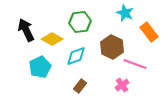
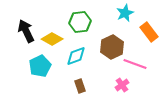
cyan star: rotated 24 degrees clockwise
black arrow: moved 1 px down
brown hexagon: rotated 10 degrees clockwise
cyan pentagon: moved 1 px up
brown rectangle: rotated 56 degrees counterclockwise
